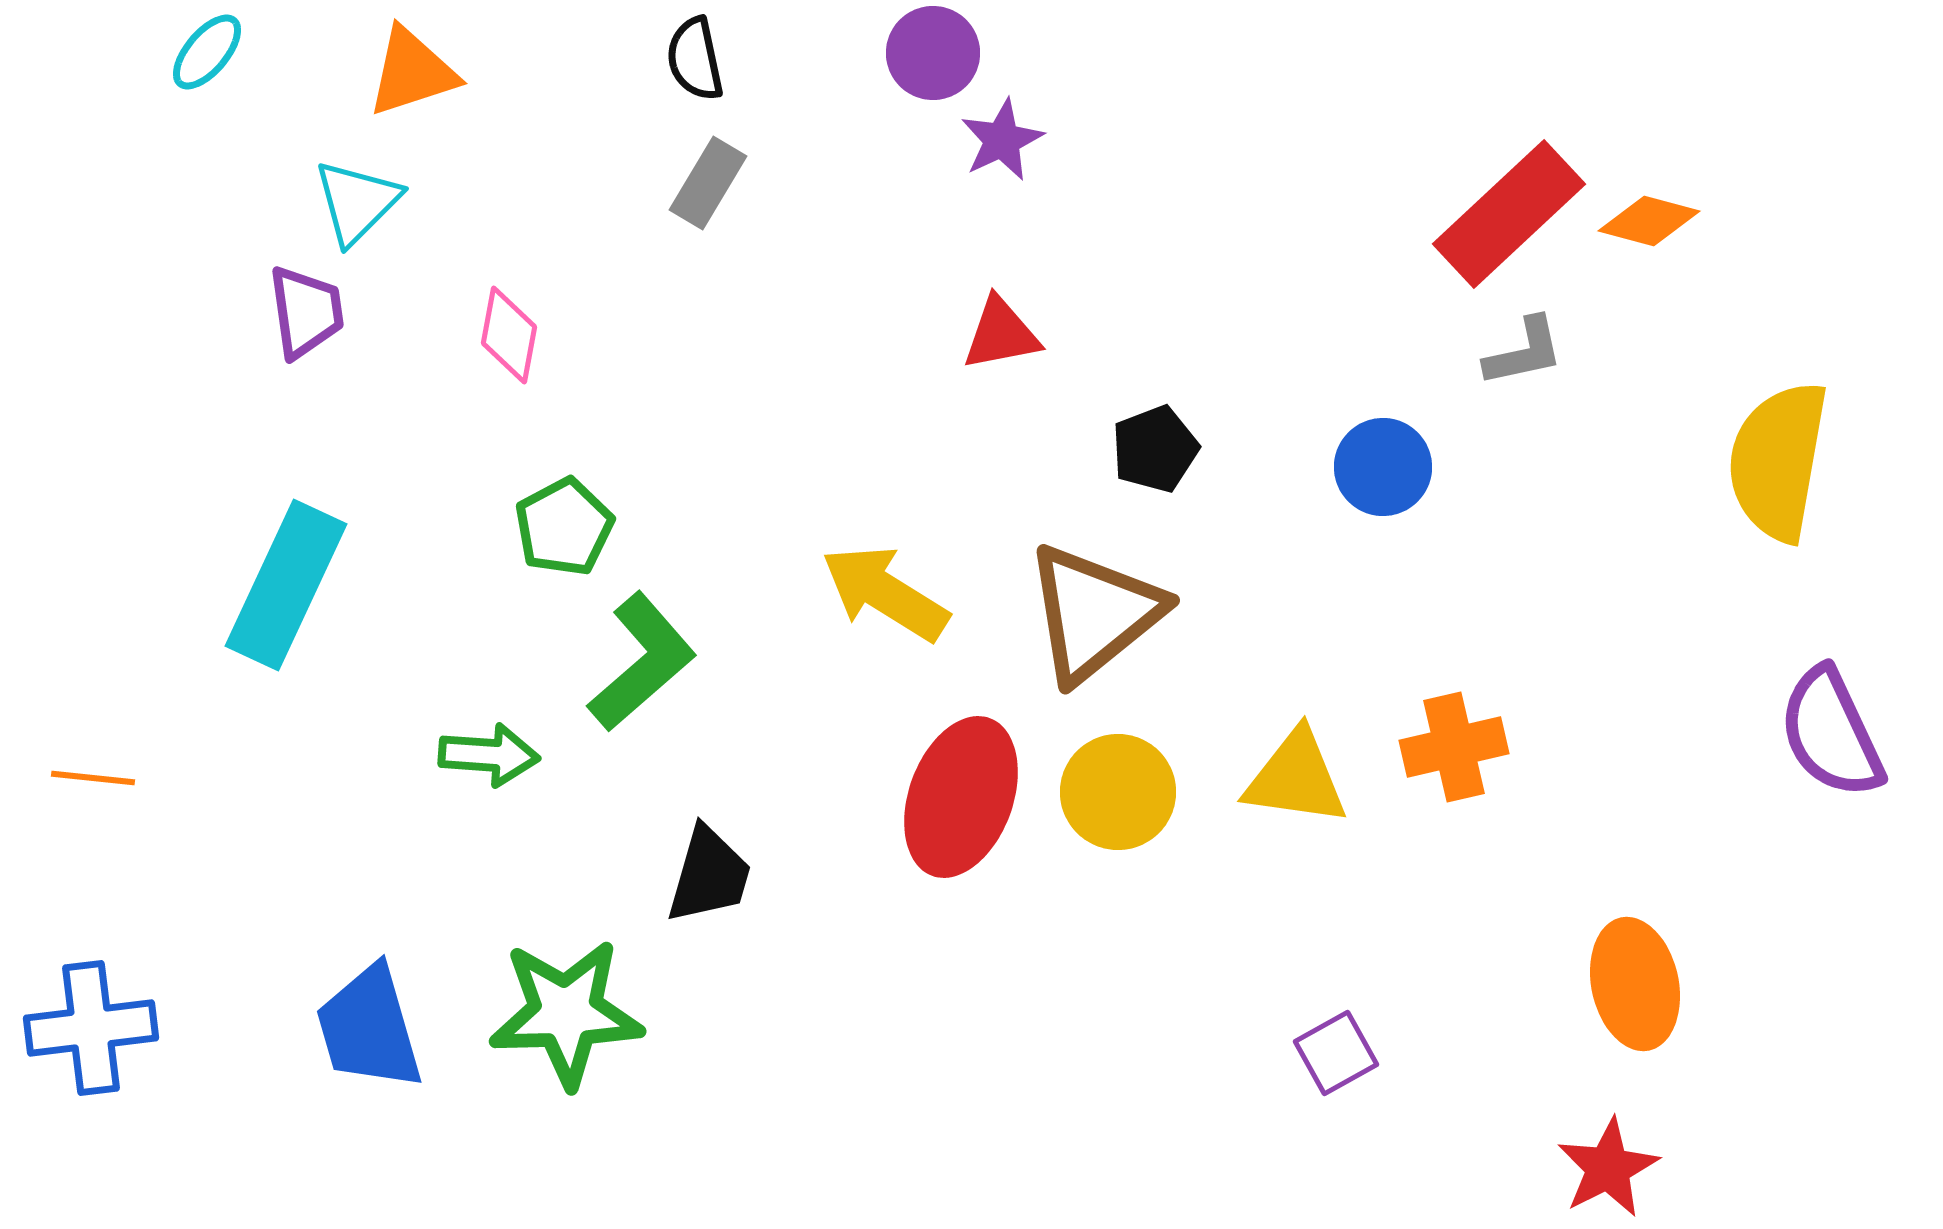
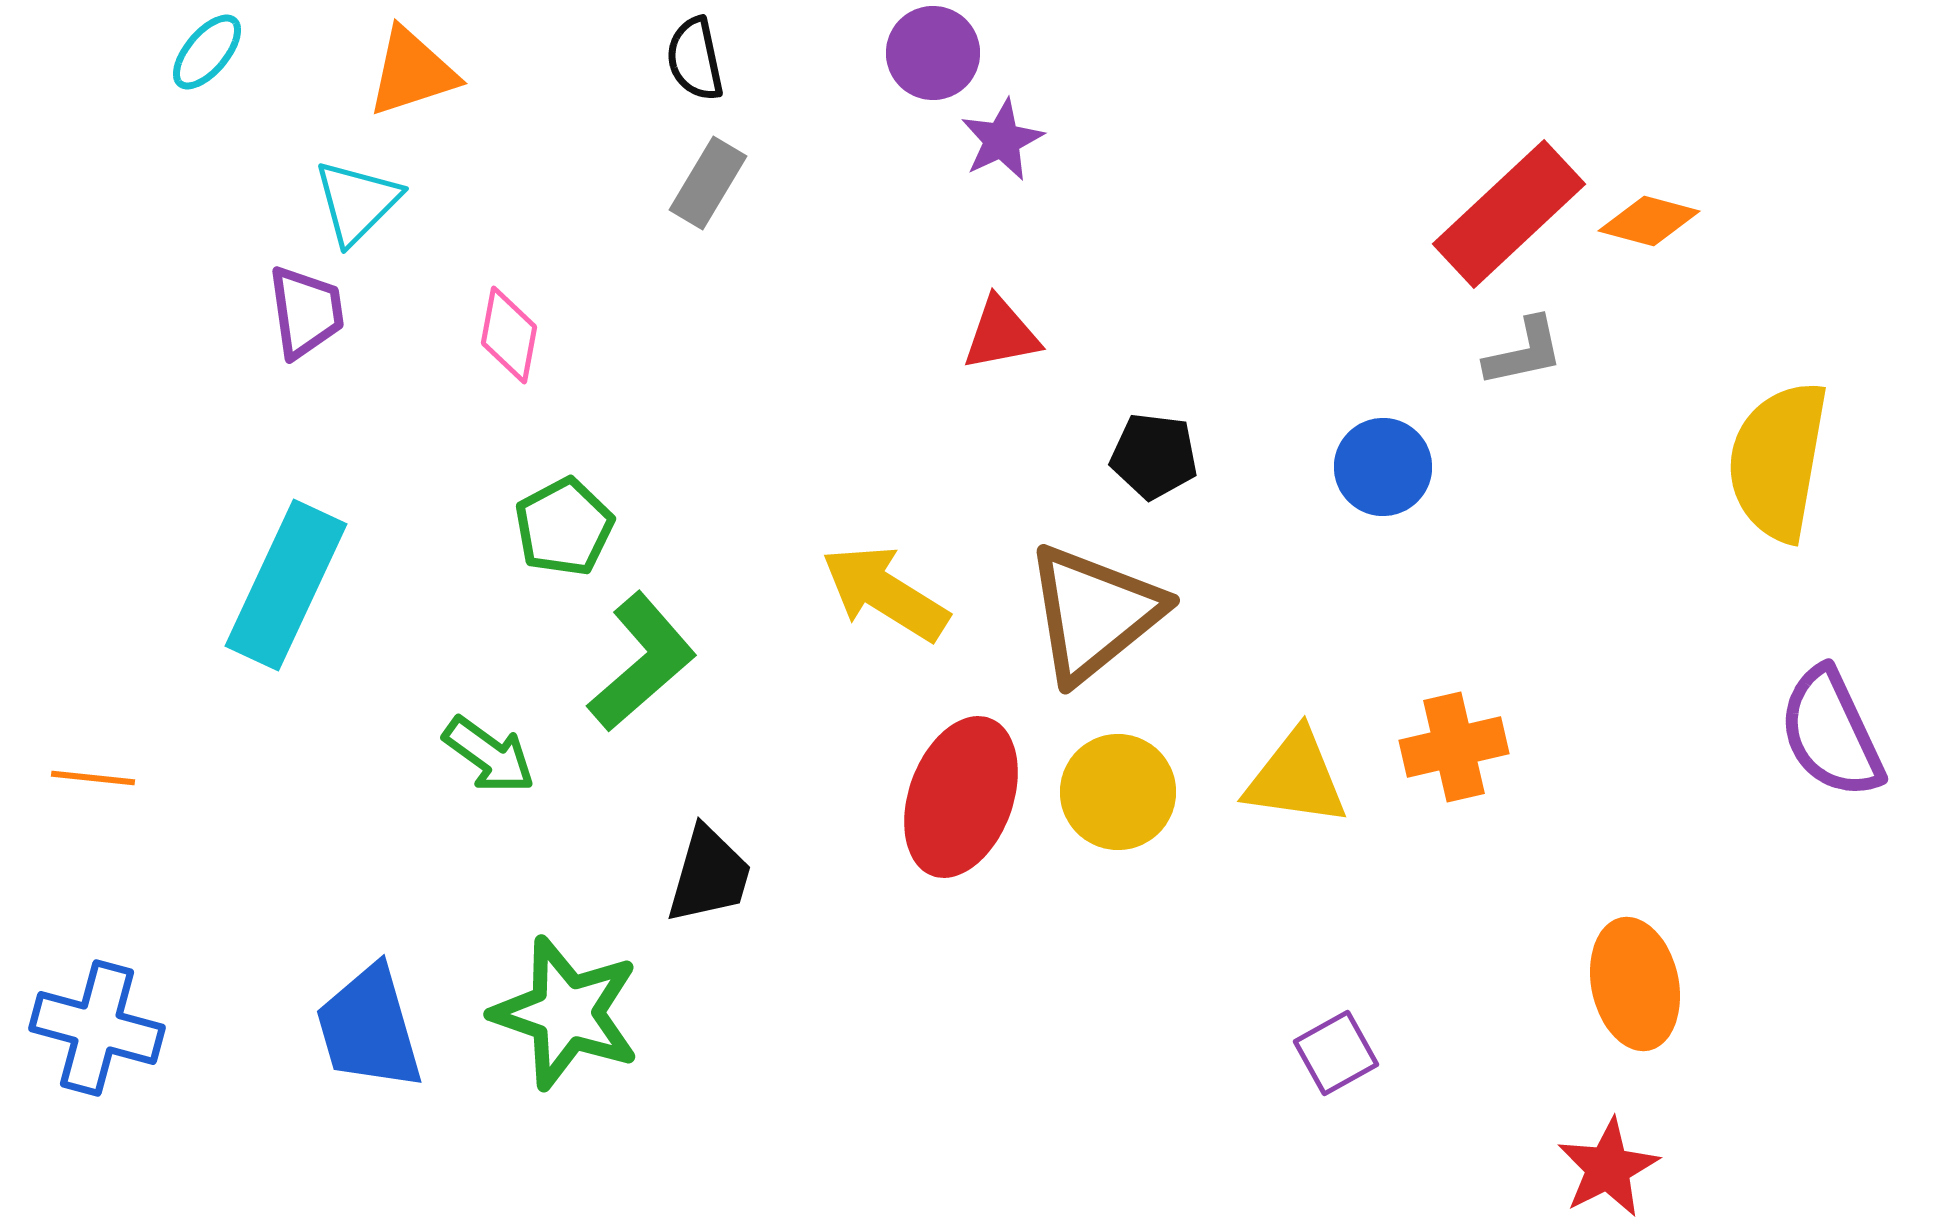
black pentagon: moved 1 px left, 7 px down; rotated 28 degrees clockwise
green arrow: rotated 32 degrees clockwise
green star: rotated 21 degrees clockwise
blue cross: moved 6 px right; rotated 22 degrees clockwise
